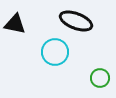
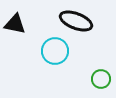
cyan circle: moved 1 px up
green circle: moved 1 px right, 1 px down
